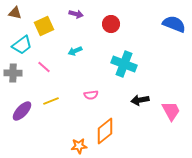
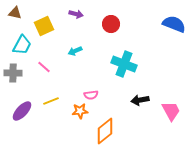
cyan trapezoid: rotated 25 degrees counterclockwise
orange star: moved 1 px right, 35 px up
